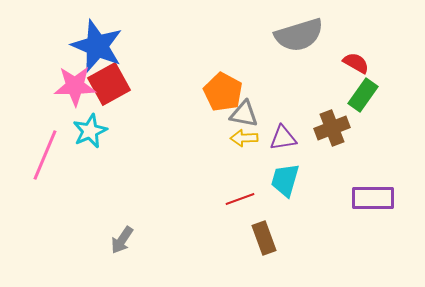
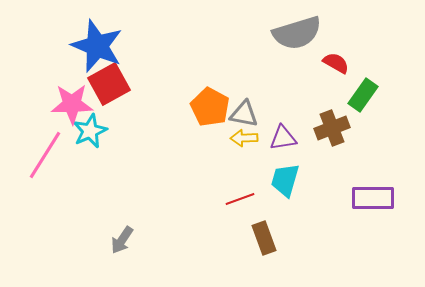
gray semicircle: moved 2 px left, 2 px up
red semicircle: moved 20 px left
pink star: moved 3 px left, 18 px down
orange pentagon: moved 13 px left, 15 px down
pink line: rotated 9 degrees clockwise
